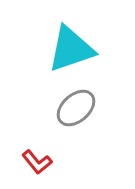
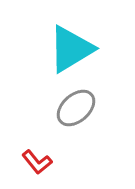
cyan triangle: rotated 12 degrees counterclockwise
